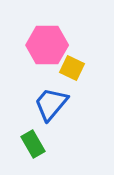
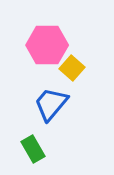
yellow square: rotated 15 degrees clockwise
green rectangle: moved 5 px down
